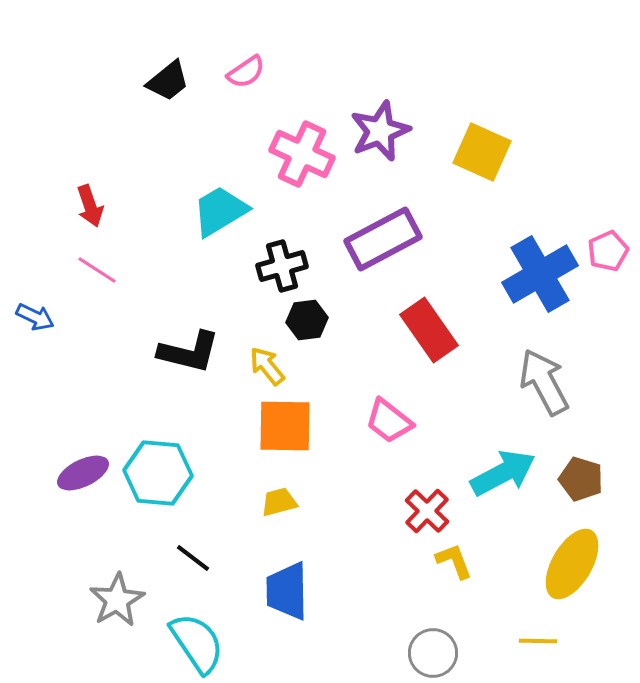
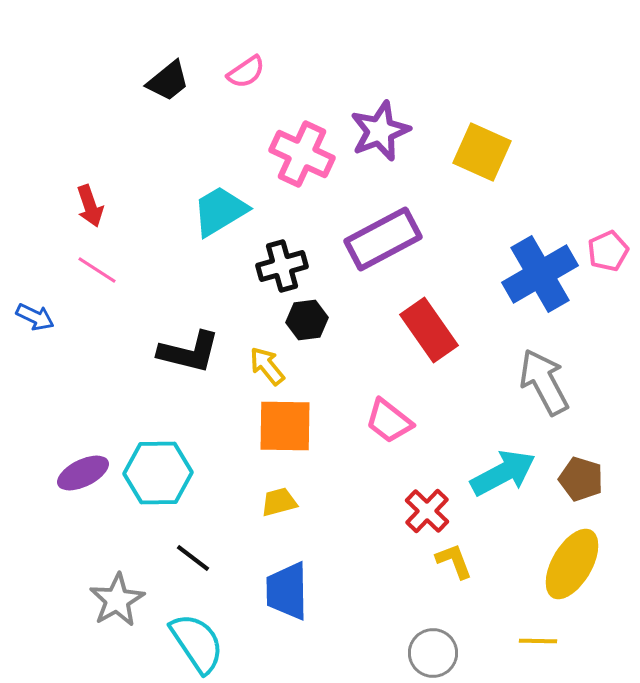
cyan hexagon: rotated 6 degrees counterclockwise
